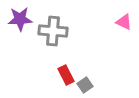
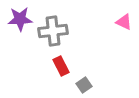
gray cross: rotated 12 degrees counterclockwise
red rectangle: moved 5 px left, 9 px up
gray square: moved 1 px left
